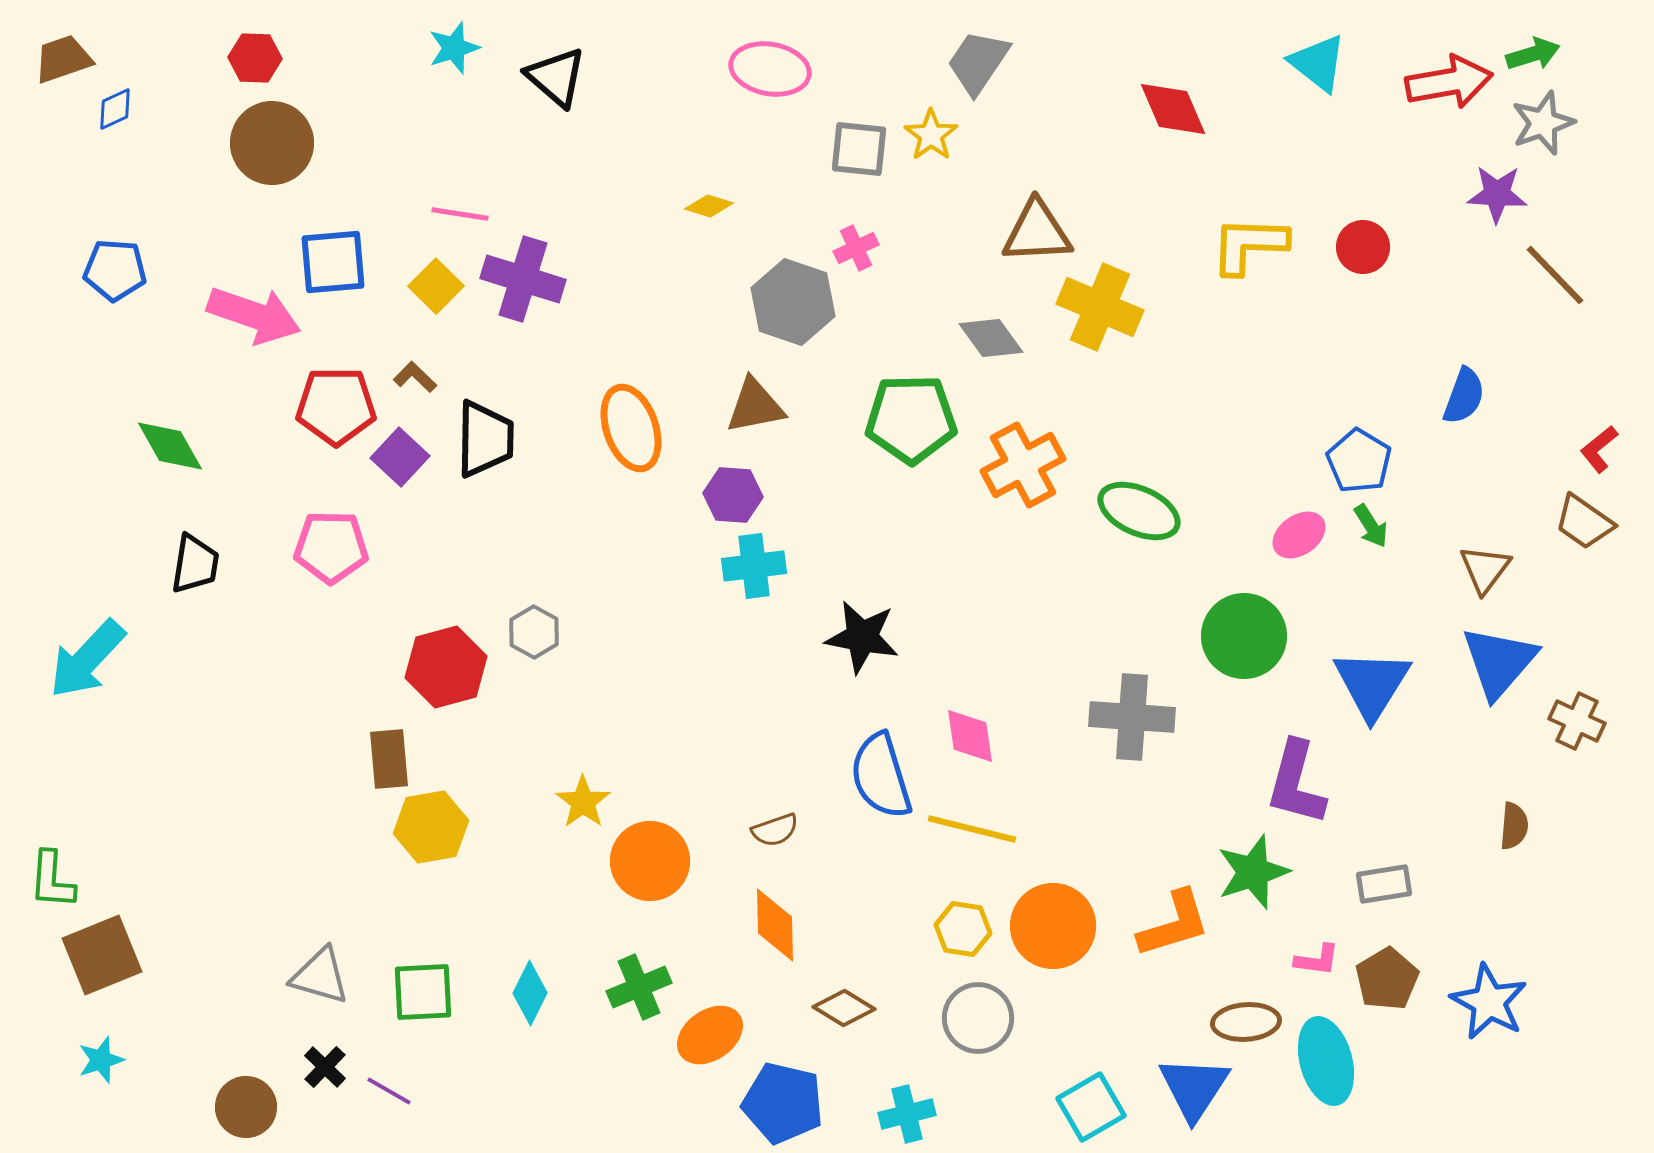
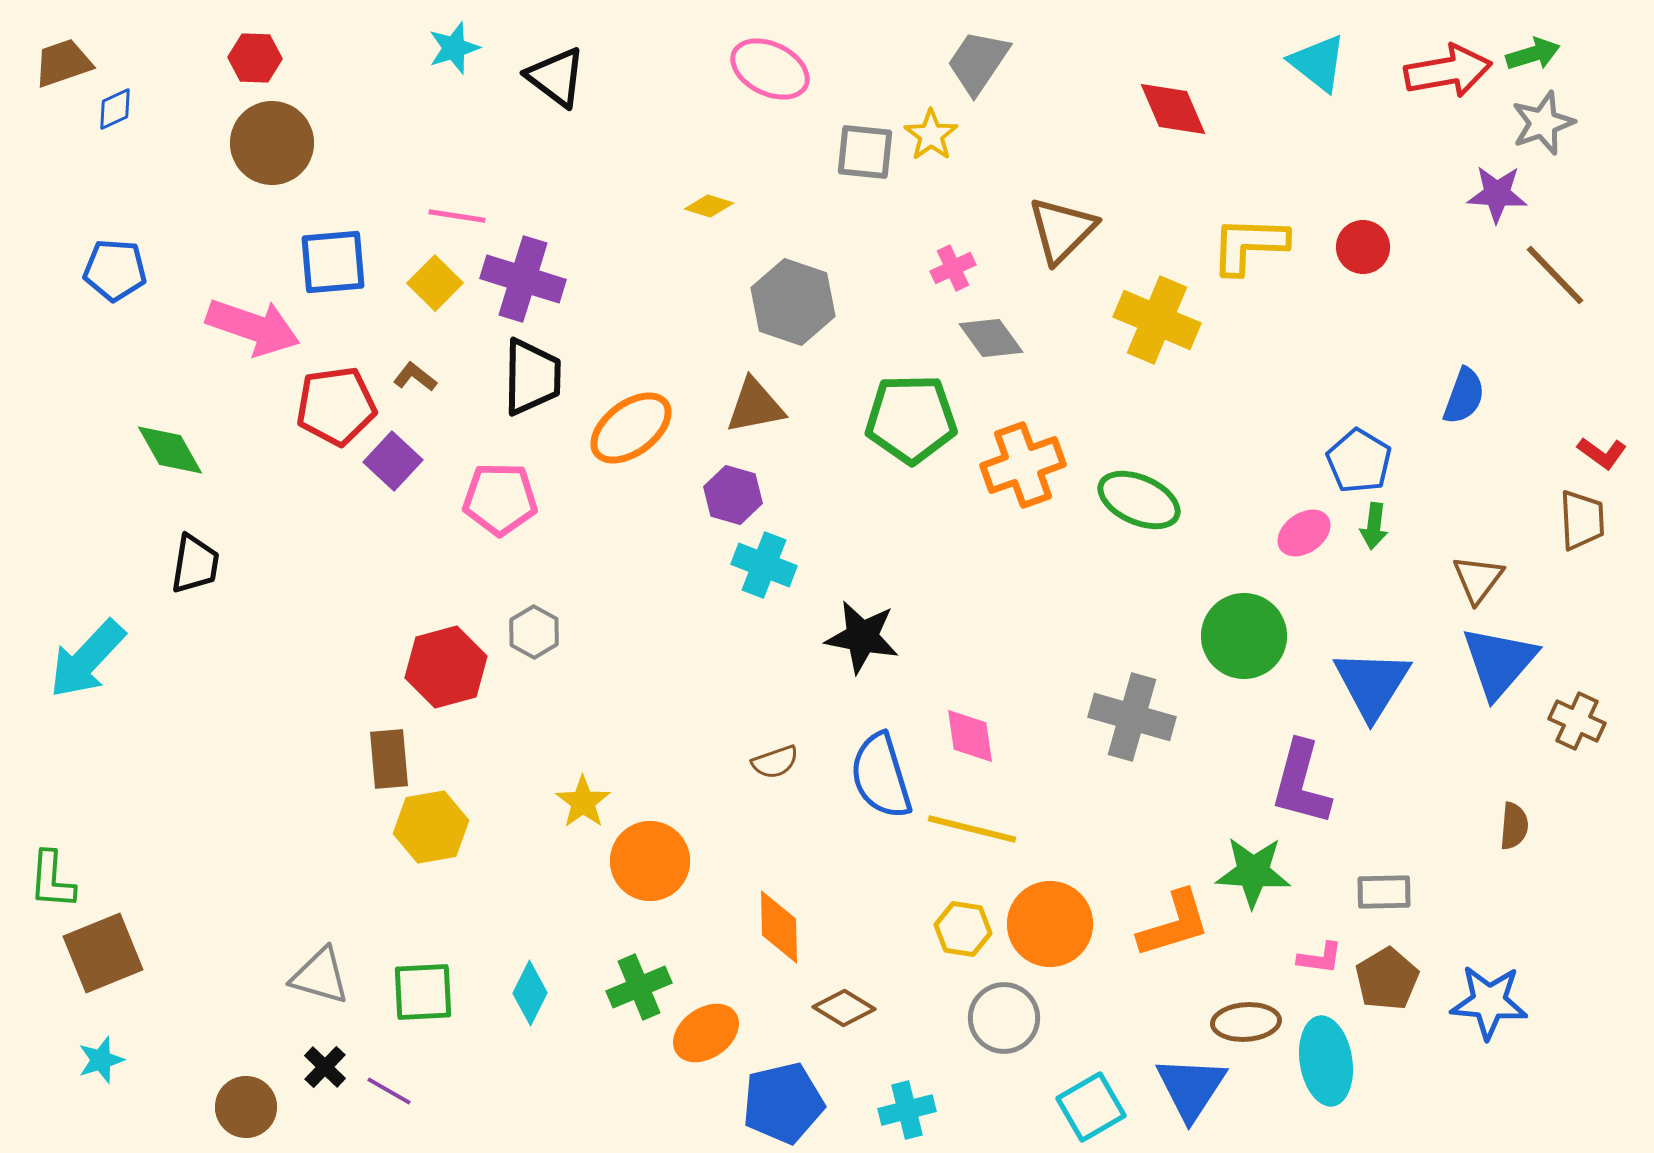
brown trapezoid at (63, 59): moved 4 px down
pink ellipse at (770, 69): rotated 16 degrees clockwise
black triangle at (556, 77): rotated 4 degrees counterclockwise
red arrow at (1449, 82): moved 1 px left, 11 px up
gray square at (859, 149): moved 6 px right, 3 px down
pink line at (460, 214): moved 3 px left, 2 px down
brown triangle at (1037, 232): moved 25 px right, 2 px up; rotated 42 degrees counterclockwise
pink cross at (856, 248): moved 97 px right, 20 px down
yellow square at (436, 286): moved 1 px left, 3 px up
yellow cross at (1100, 307): moved 57 px right, 13 px down
pink arrow at (254, 315): moved 1 px left, 12 px down
brown L-shape at (415, 377): rotated 6 degrees counterclockwise
red pentagon at (336, 406): rotated 8 degrees counterclockwise
orange ellipse at (631, 428): rotated 72 degrees clockwise
black trapezoid at (485, 439): moved 47 px right, 62 px up
green diamond at (170, 446): moved 4 px down
red L-shape at (1599, 449): moved 3 px right, 4 px down; rotated 105 degrees counterclockwise
purple square at (400, 457): moved 7 px left, 4 px down
orange cross at (1023, 465): rotated 8 degrees clockwise
purple hexagon at (733, 495): rotated 12 degrees clockwise
green ellipse at (1139, 511): moved 11 px up
brown trapezoid at (1584, 522): moved 2 px left, 2 px up; rotated 128 degrees counterclockwise
green arrow at (1371, 526): moved 3 px right; rotated 39 degrees clockwise
pink ellipse at (1299, 535): moved 5 px right, 2 px up
pink pentagon at (331, 547): moved 169 px right, 48 px up
cyan cross at (754, 566): moved 10 px right, 1 px up; rotated 28 degrees clockwise
brown triangle at (1485, 569): moved 7 px left, 10 px down
gray cross at (1132, 717): rotated 12 degrees clockwise
purple L-shape at (1296, 783): moved 5 px right
brown semicircle at (775, 830): moved 68 px up
green star at (1253, 872): rotated 22 degrees clockwise
gray rectangle at (1384, 884): moved 8 px down; rotated 8 degrees clockwise
orange diamond at (775, 925): moved 4 px right, 2 px down
orange circle at (1053, 926): moved 3 px left, 2 px up
brown square at (102, 955): moved 1 px right, 2 px up
pink L-shape at (1317, 960): moved 3 px right, 2 px up
blue star at (1489, 1002): rotated 24 degrees counterclockwise
gray circle at (978, 1018): moved 26 px right
orange ellipse at (710, 1035): moved 4 px left, 2 px up
cyan ellipse at (1326, 1061): rotated 6 degrees clockwise
blue triangle at (1194, 1088): moved 3 px left
blue pentagon at (783, 1103): rotated 26 degrees counterclockwise
cyan cross at (907, 1114): moved 4 px up
